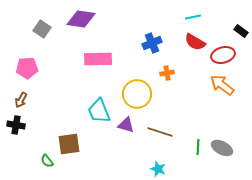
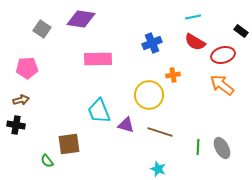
orange cross: moved 6 px right, 2 px down
yellow circle: moved 12 px right, 1 px down
brown arrow: rotated 133 degrees counterclockwise
gray ellipse: rotated 35 degrees clockwise
